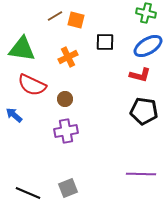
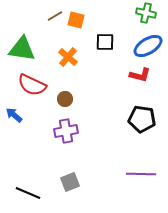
orange cross: rotated 24 degrees counterclockwise
black pentagon: moved 2 px left, 8 px down
gray square: moved 2 px right, 6 px up
